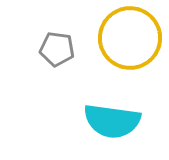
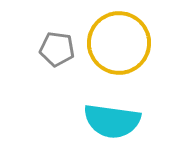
yellow circle: moved 11 px left, 5 px down
